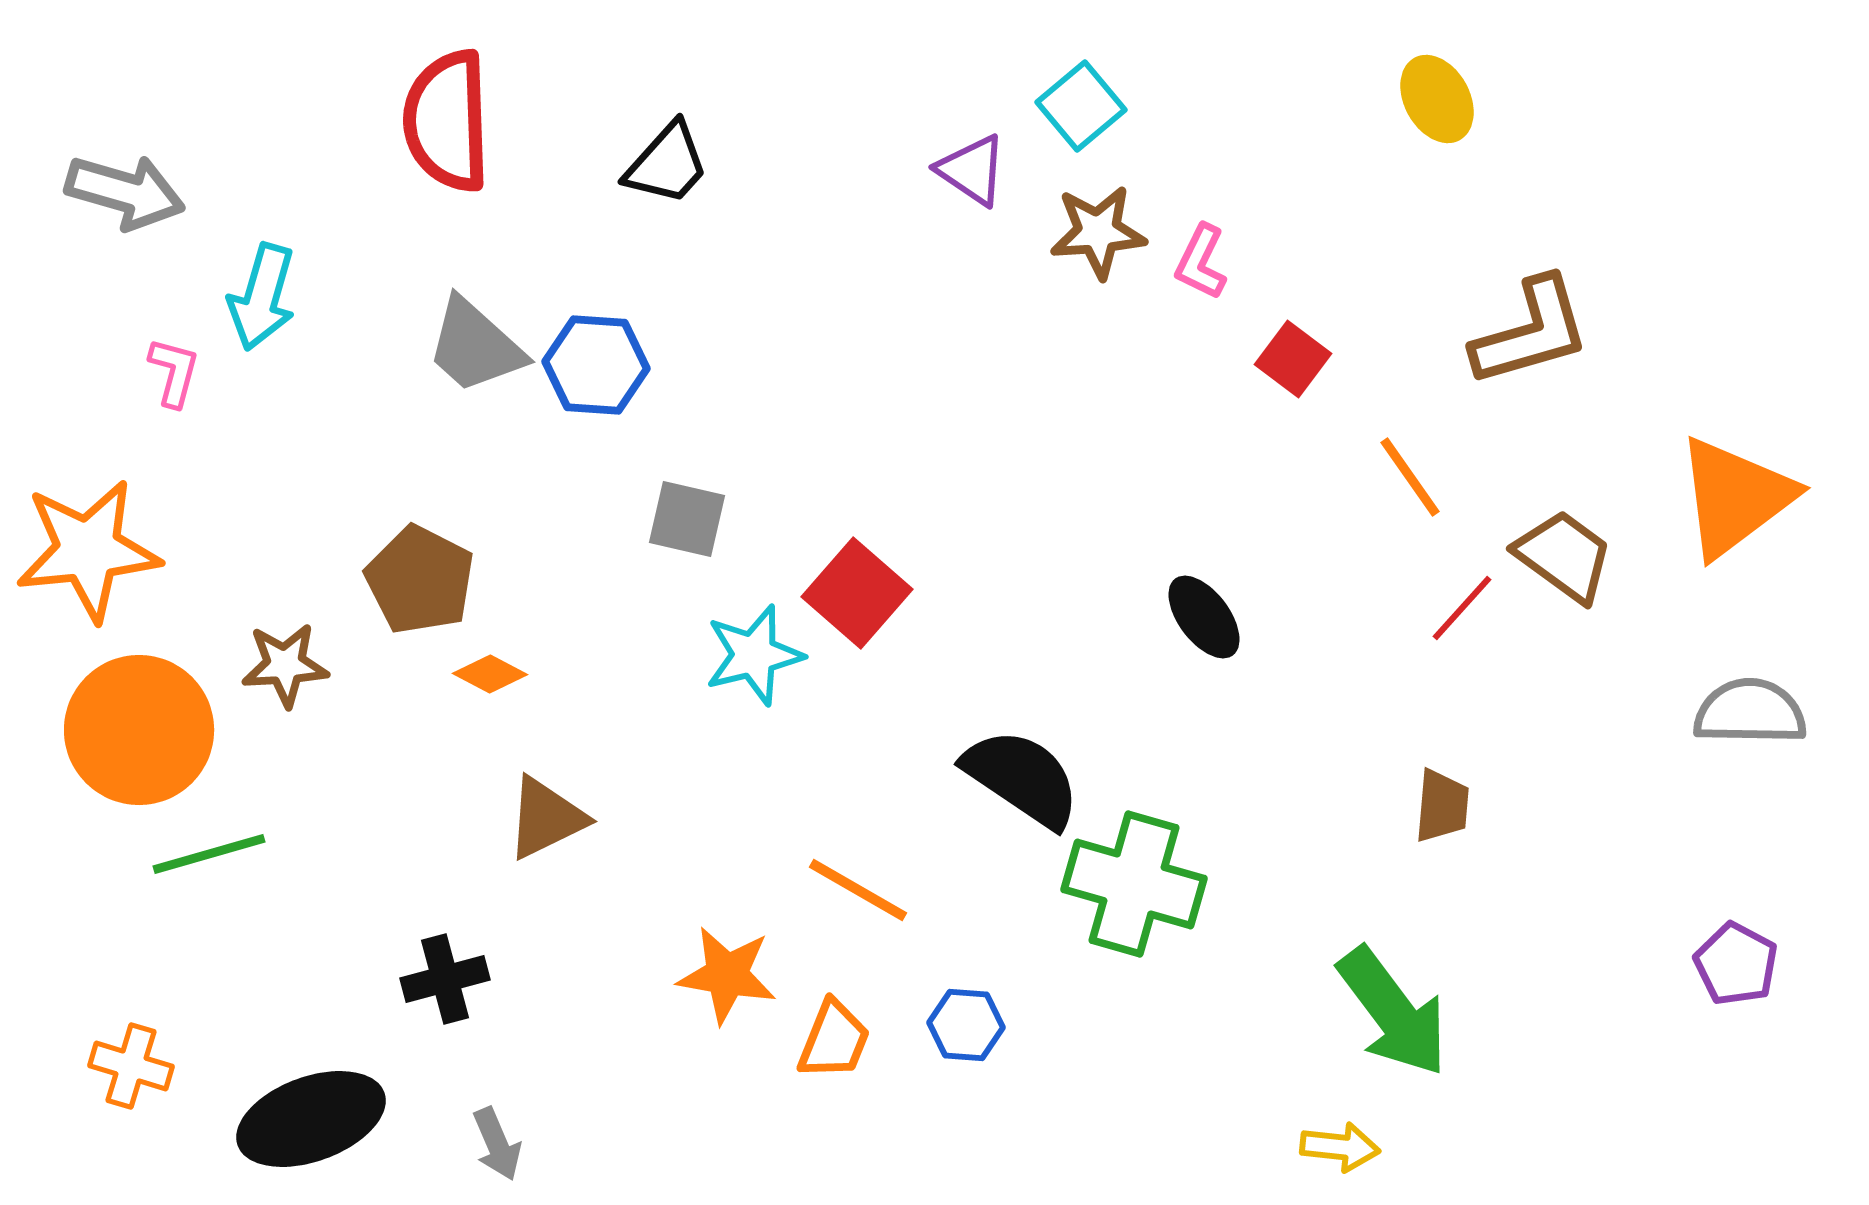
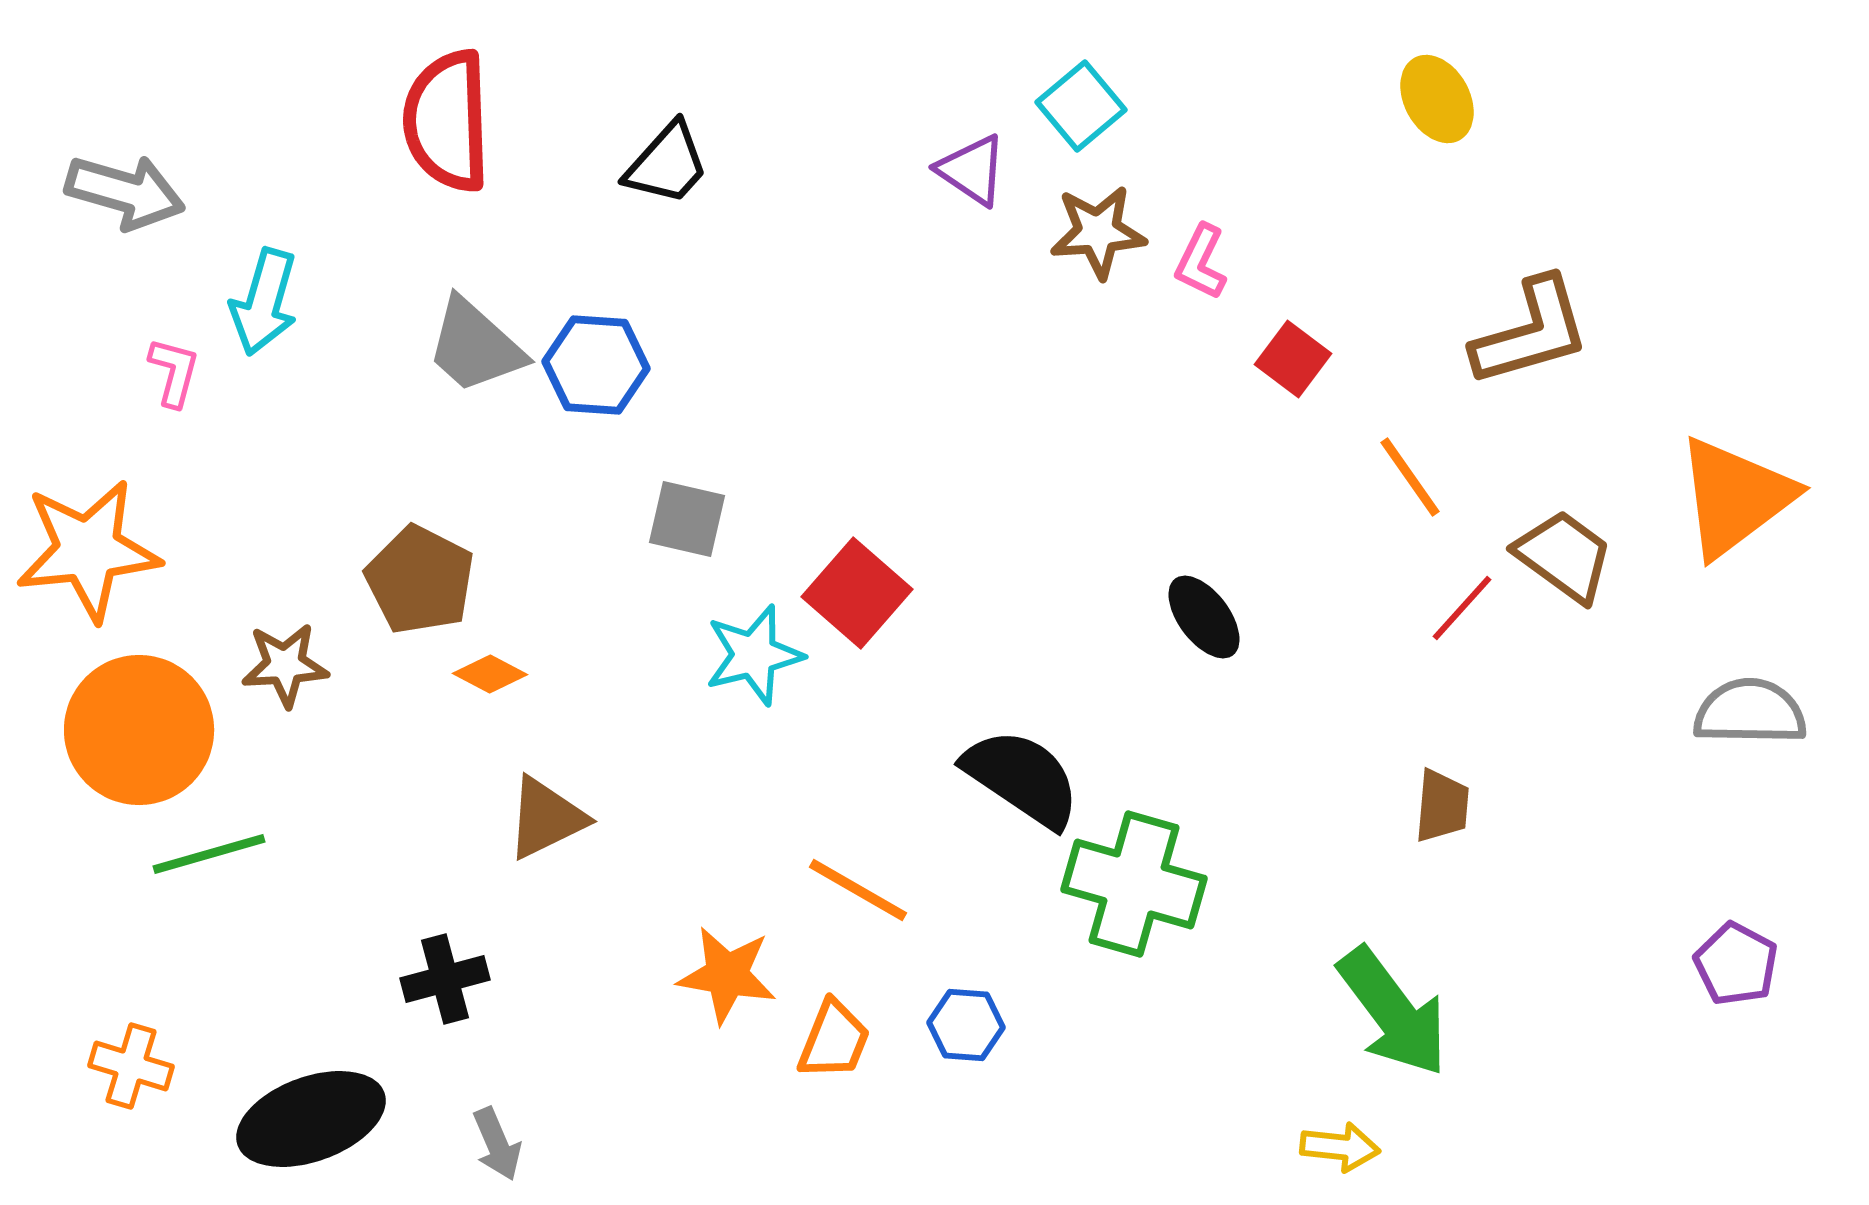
cyan arrow at (262, 297): moved 2 px right, 5 px down
